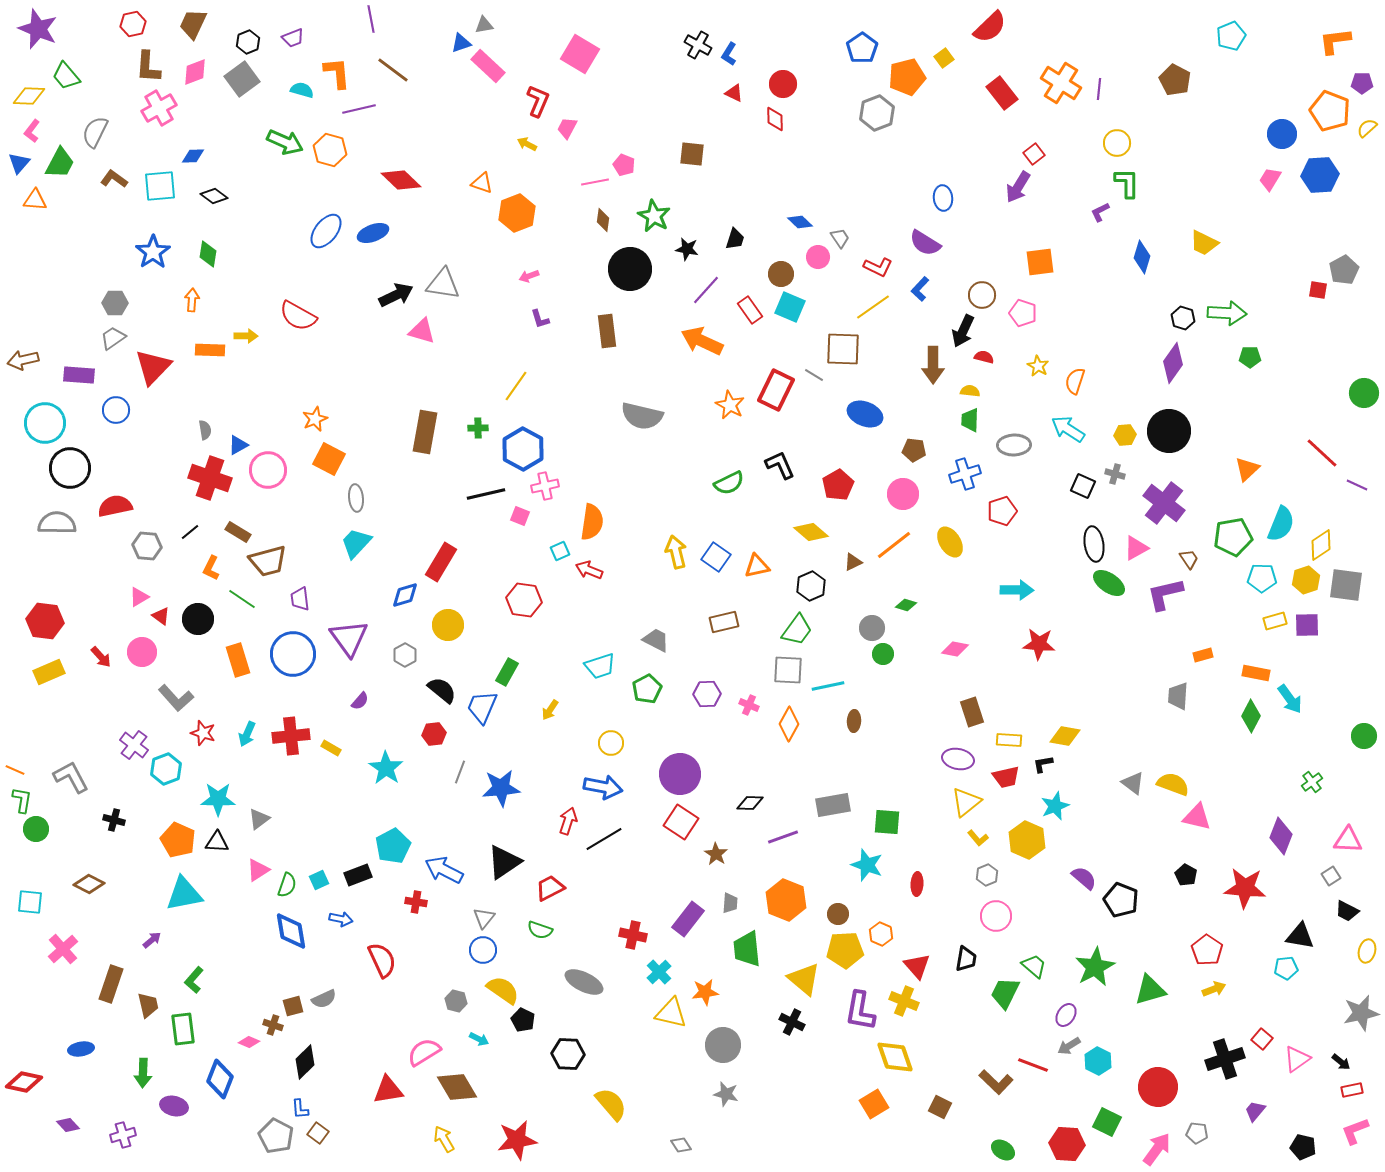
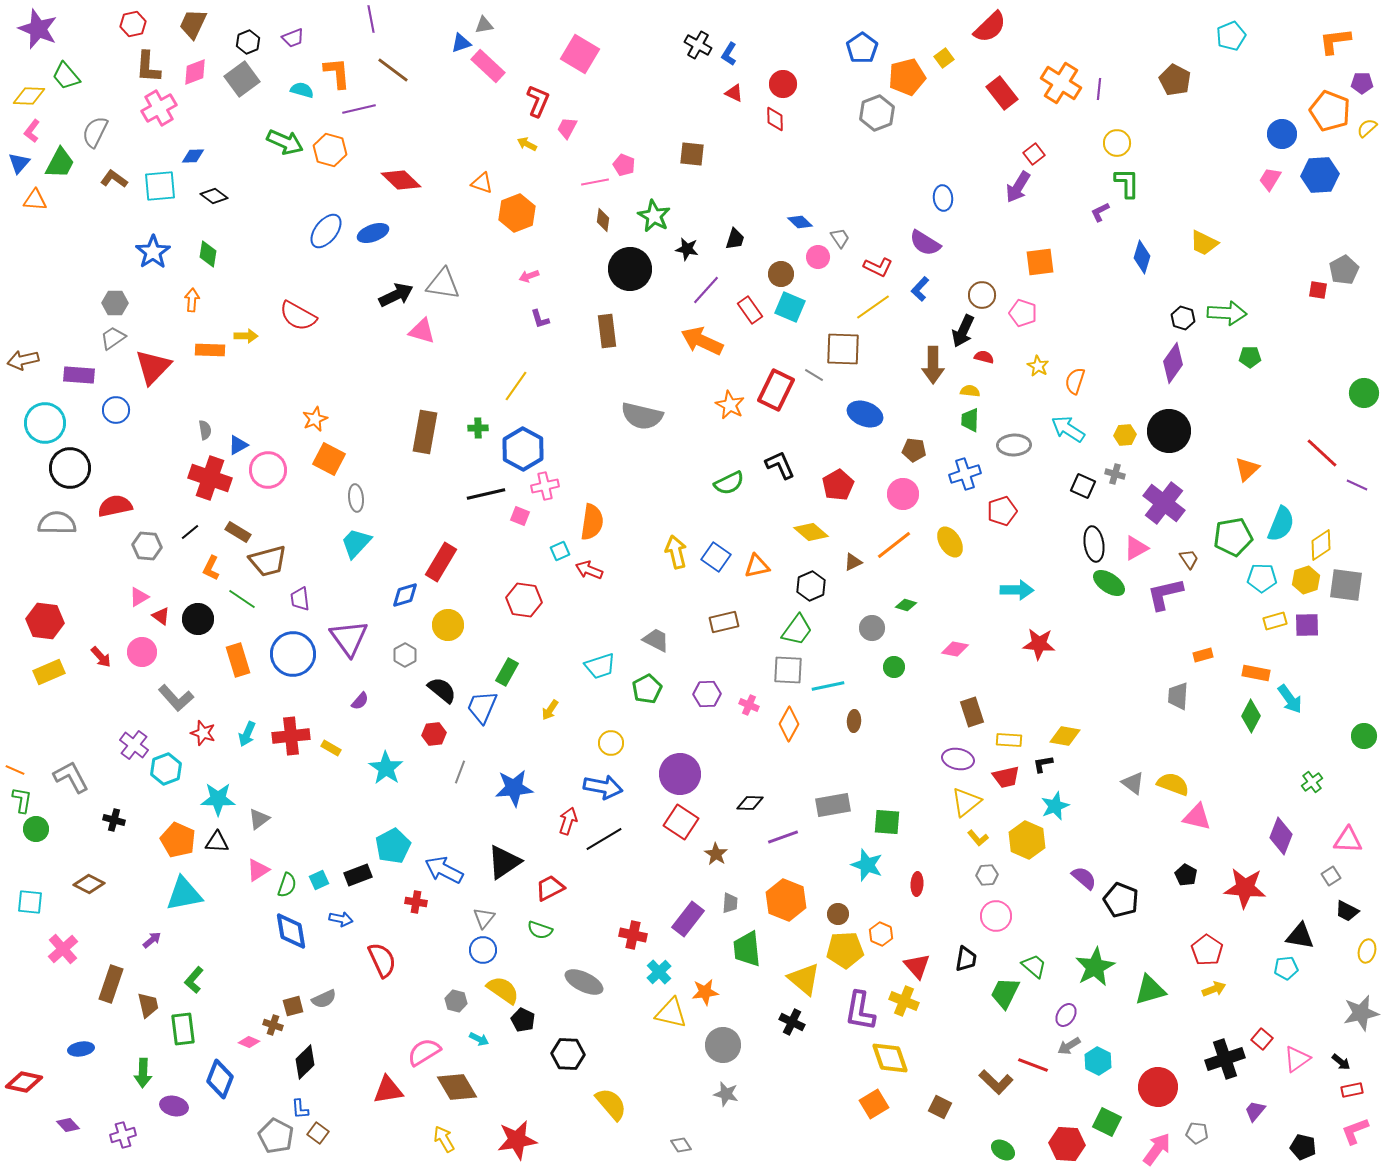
green circle at (883, 654): moved 11 px right, 13 px down
blue star at (501, 788): moved 13 px right
gray hexagon at (987, 875): rotated 20 degrees clockwise
yellow diamond at (895, 1057): moved 5 px left, 1 px down
